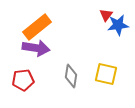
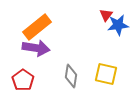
red pentagon: rotated 30 degrees counterclockwise
